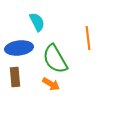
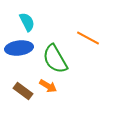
cyan semicircle: moved 10 px left
orange line: rotated 55 degrees counterclockwise
brown rectangle: moved 8 px right, 14 px down; rotated 48 degrees counterclockwise
orange arrow: moved 3 px left, 2 px down
